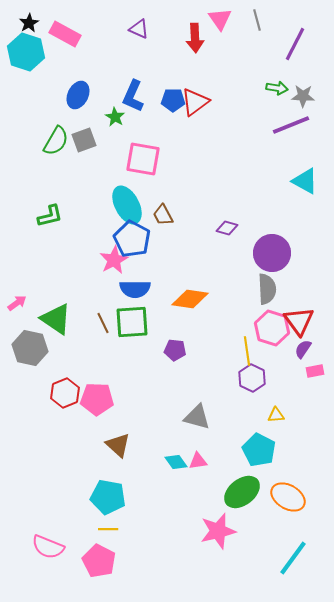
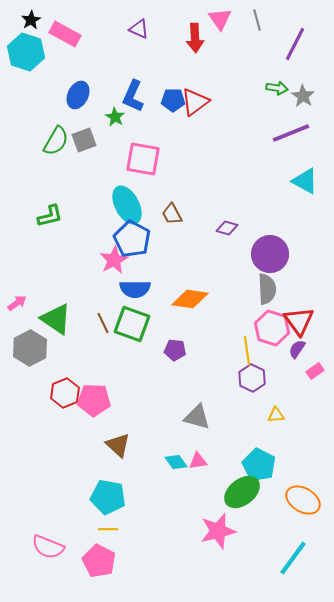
black star at (29, 23): moved 2 px right, 3 px up
gray star at (303, 96): rotated 30 degrees clockwise
purple line at (291, 125): moved 8 px down
brown trapezoid at (163, 215): moved 9 px right, 1 px up
purple circle at (272, 253): moved 2 px left, 1 px down
green square at (132, 322): moved 2 px down; rotated 24 degrees clockwise
gray hexagon at (30, 348): rotated 20 degrees clockwise
purple semicircle at (303, 349): moved 6 px left
pink rectangle at (315, 371): rotated 24 degrees counterclockwise
pink pentagon at (97, 399): moved 3 px left, 1 px down
cyan pentagon at (259, 450): moved 15 px down
orange ellipse at (288, 497): moved 15 px right, 3 px down
